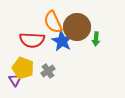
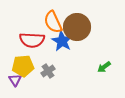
green arrow: moved 8 px right, 28 px down; rotated 48 degrees clockwise
yellow pentagon: moved 2 px up; rotated 25 degrees counterclockwise
